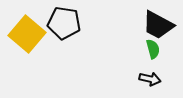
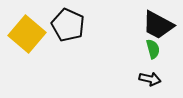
black pentagon: moved 4 px right, 2 px down; rotated 16 degrees clockwise
